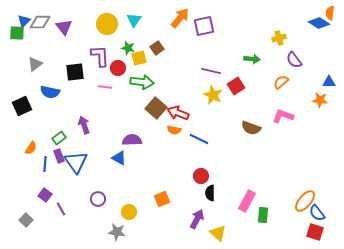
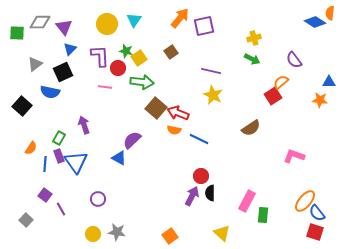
blue triangle at (24, 21): moved 46 px right, 28 px down
blue diamond at (319, 23): moved 4 px left, 1 px up
yellow cross at (279, 38): moved 25 px left
green star at (128, 48): moved 2 px left, 3 px down
brown square at (157, 48): moved 14 px right, 4 px down
yellow square at (139, 58): rotated 21 degrees counterclockwise
green arrow at (252, 59): rotated 21 degrees clockwise
black square at (75, 72): moved 12 px left; rotated 18 degrees counterclockwise
red square at (236, 86): moved 37 px right, 10 px down
black square at (22, 106): rotated 24 degrees counterclockwise
pink L-shape at (283, 116): moved 11 px right, 40 px down
brown semicircle at (251, 128): rotated 54 degrees counterclockwise
green rectangle at (59, 138): rotated 24 degrees counterclockwise
purple semicircle at (132, 140): rotated 42 degrees counterclockwise
orange square at (162, 199): moved 8 px right, 37 px down; rotated 14 degrees counterclockwise
yellow circle at (129, 212): moved 36 px left, 22 px down
purple arrow at (197, 219): moved 5 px left, 23 px up
yellow triangle at (218, 233): moved 4 px right
